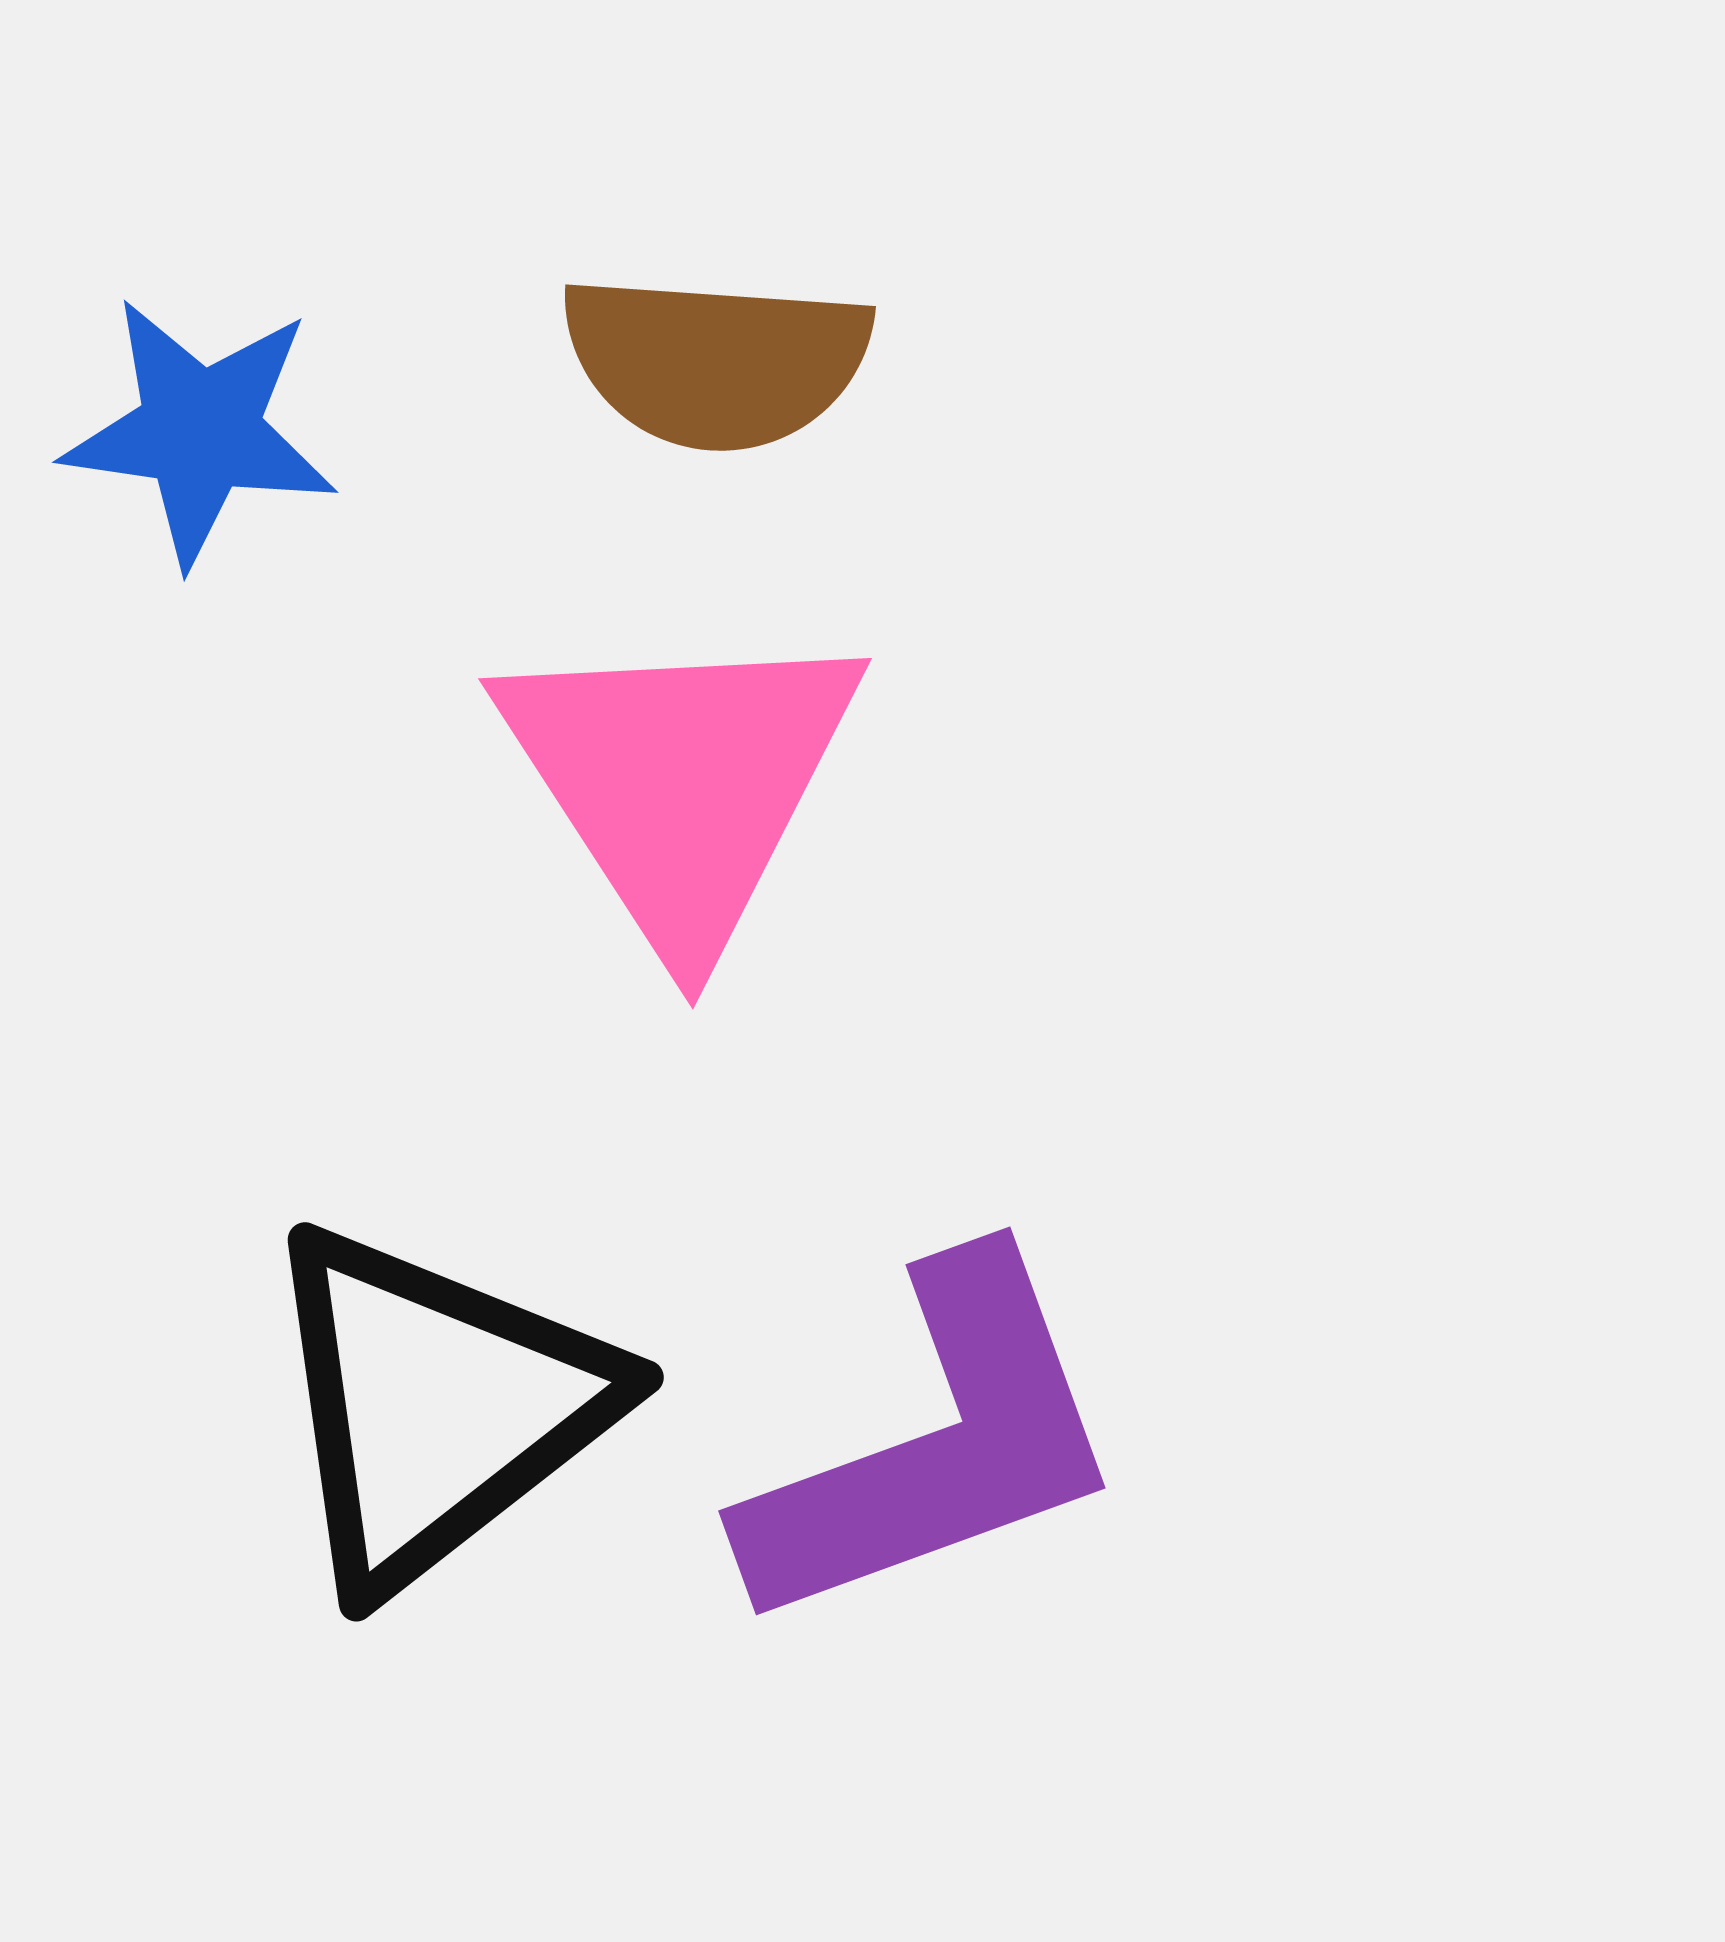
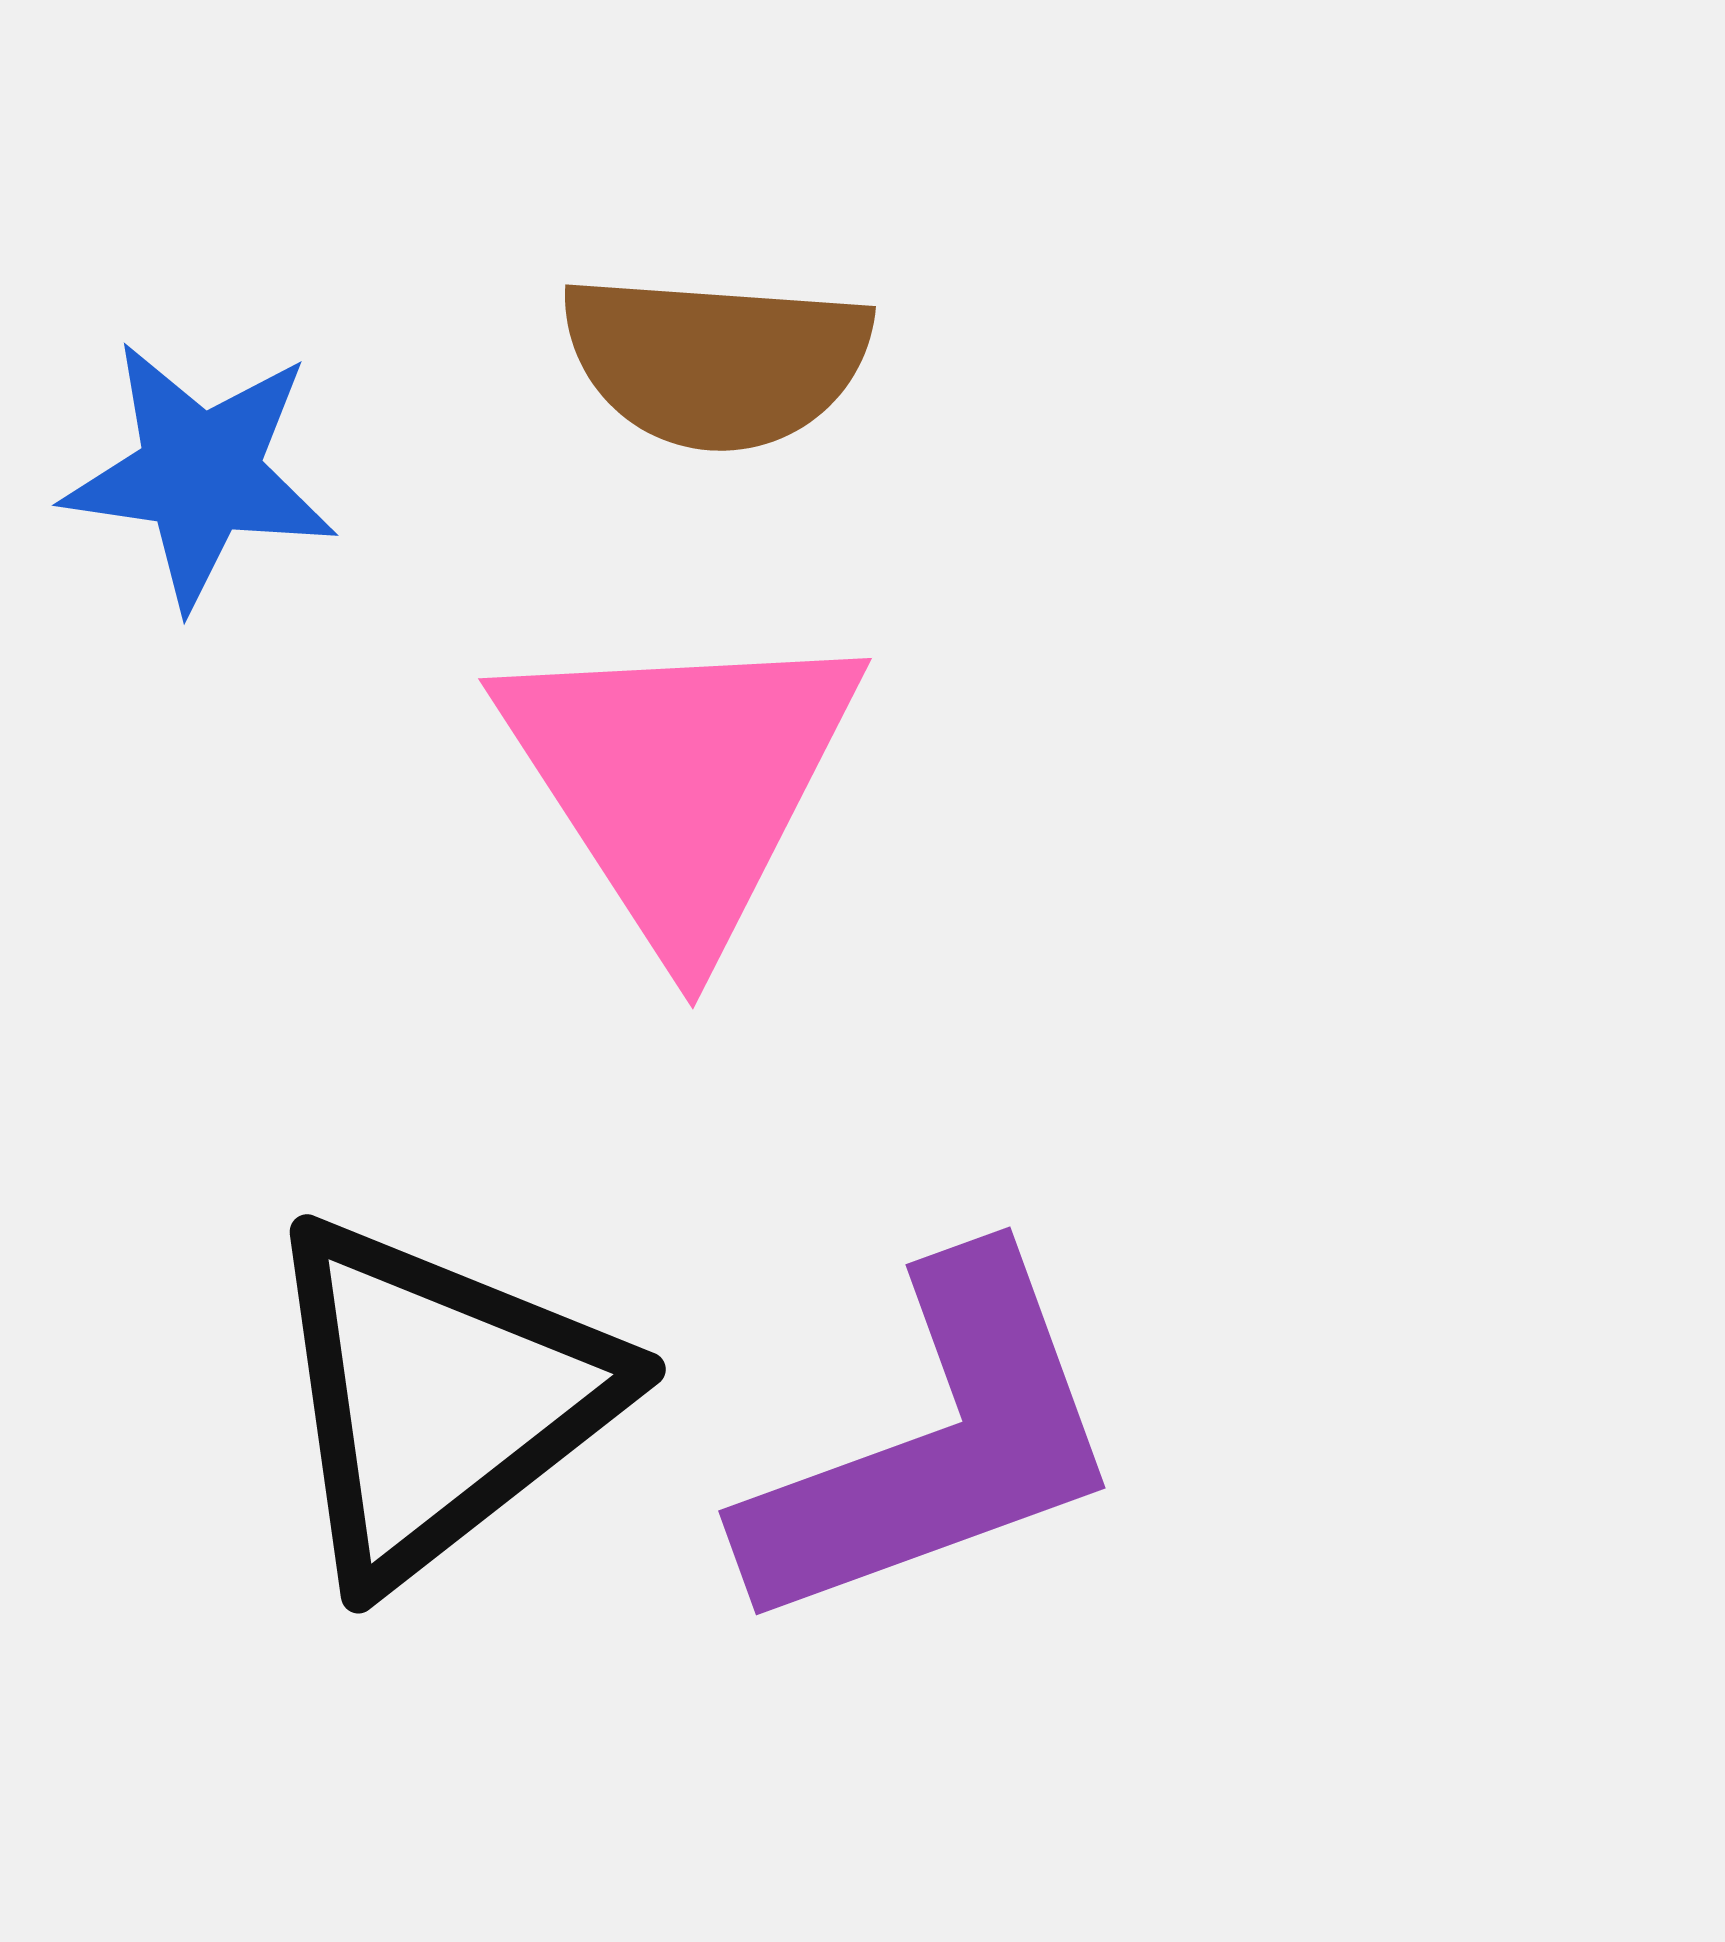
blue star: moved 43 px down
black triangle: moved 2 px right, 8 px up
